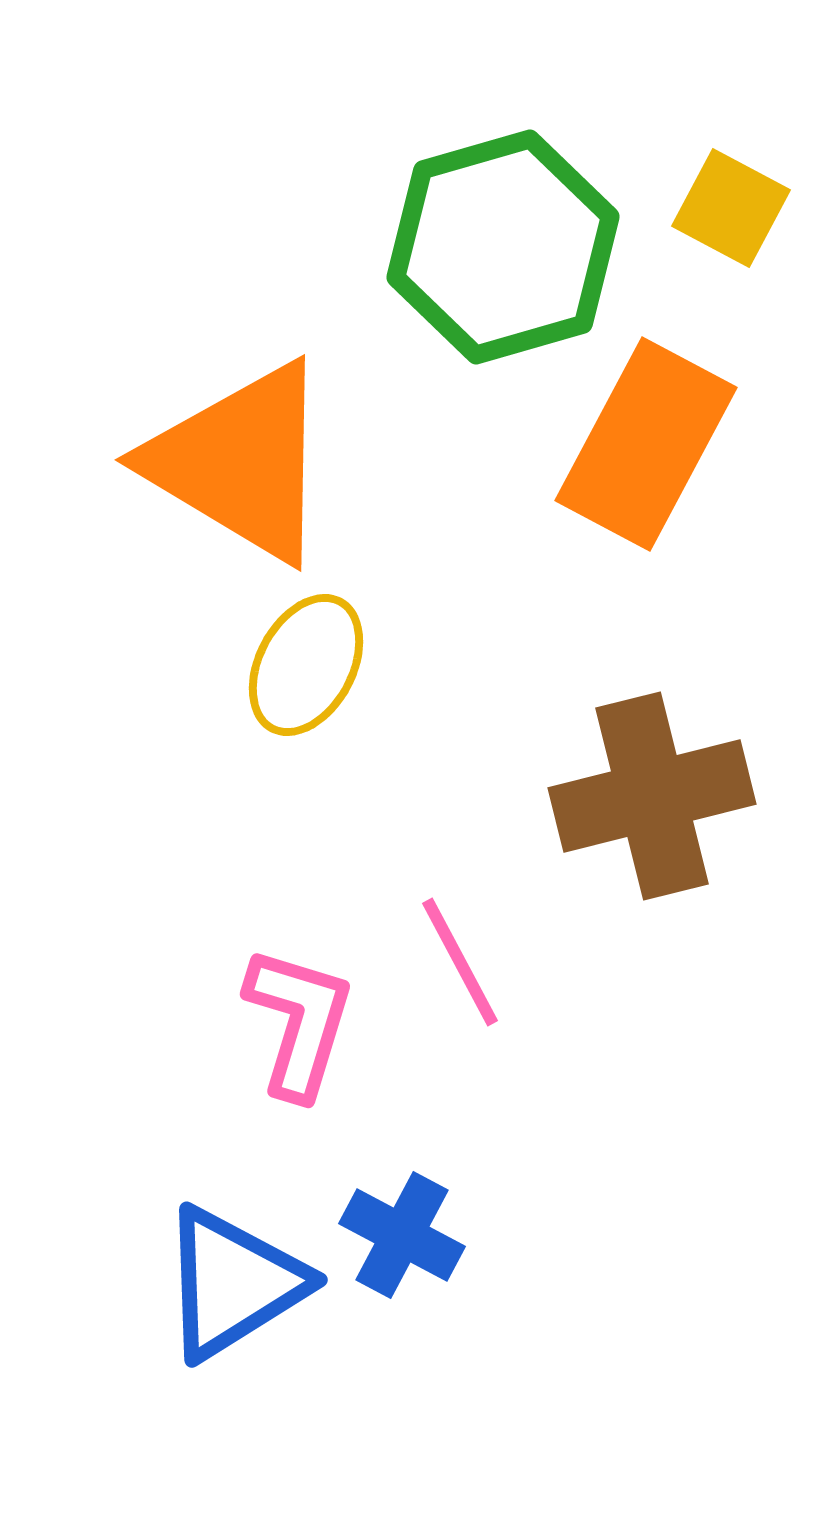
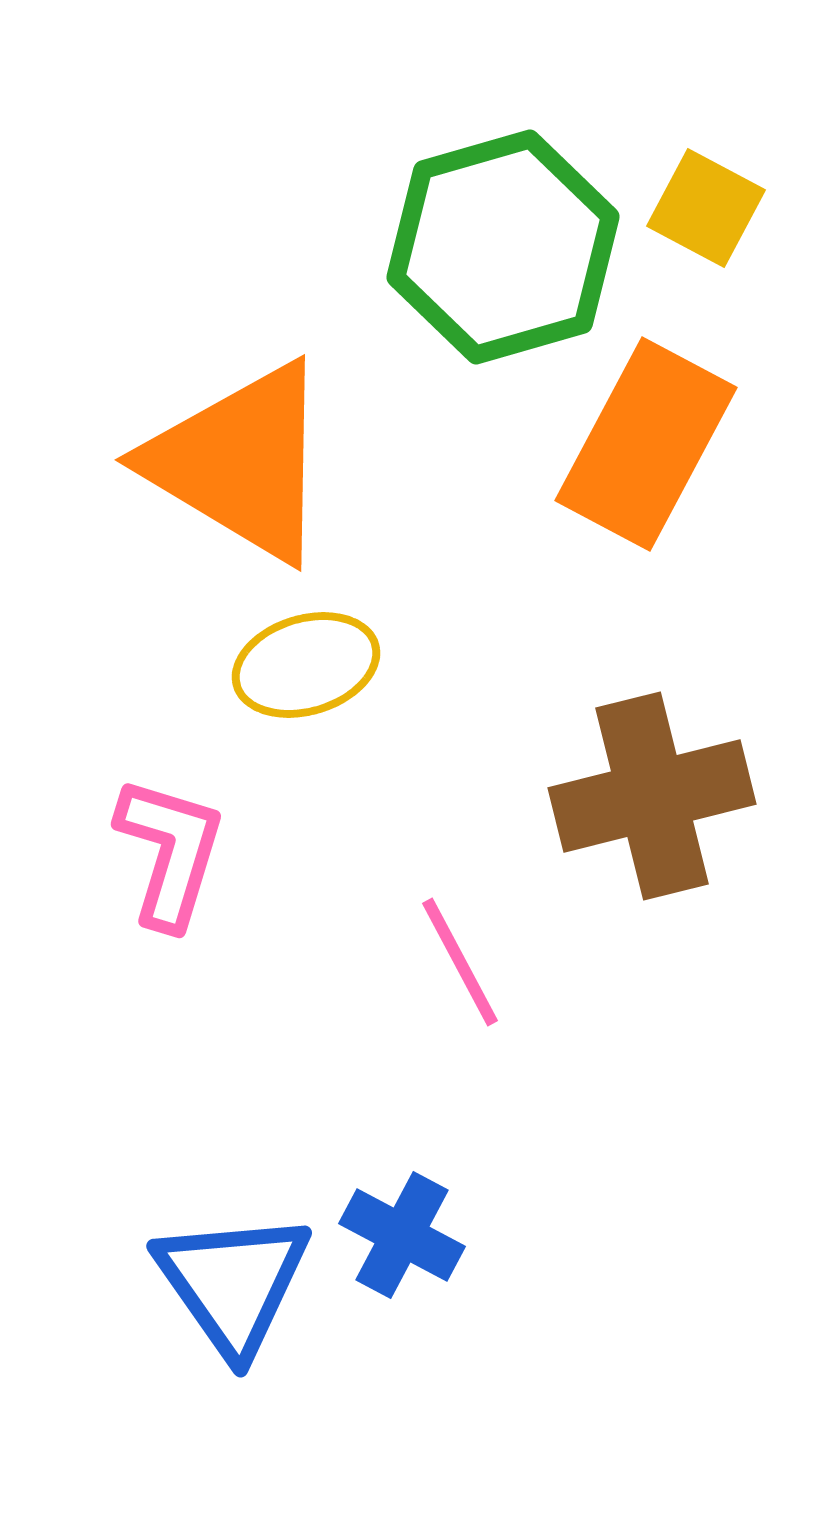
yellow square: moved 25 px left
yellow ellipse: rotated 45 degrees clockwise
pink L-shape: moved 129 px left, 170 px up
blue triangle: rotated 33 degrees counterclockwise
